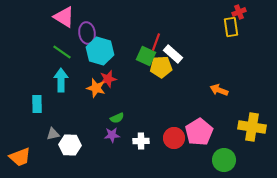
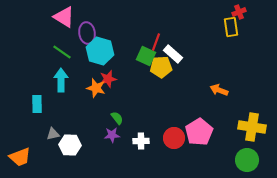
green semicircle: rotated 104 degrees counterclockwise
green circle: moved 23 px right
